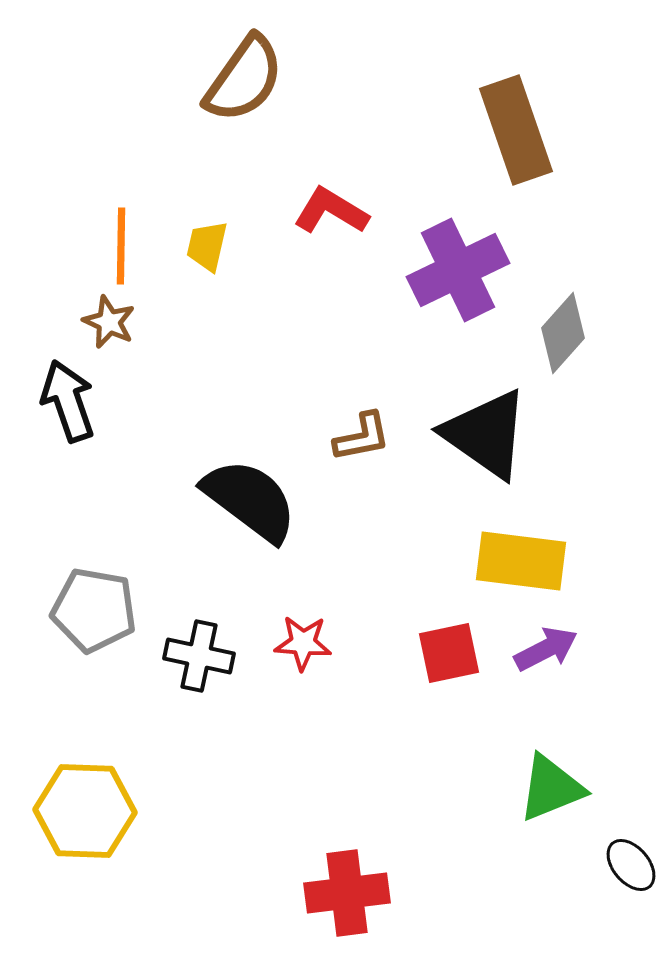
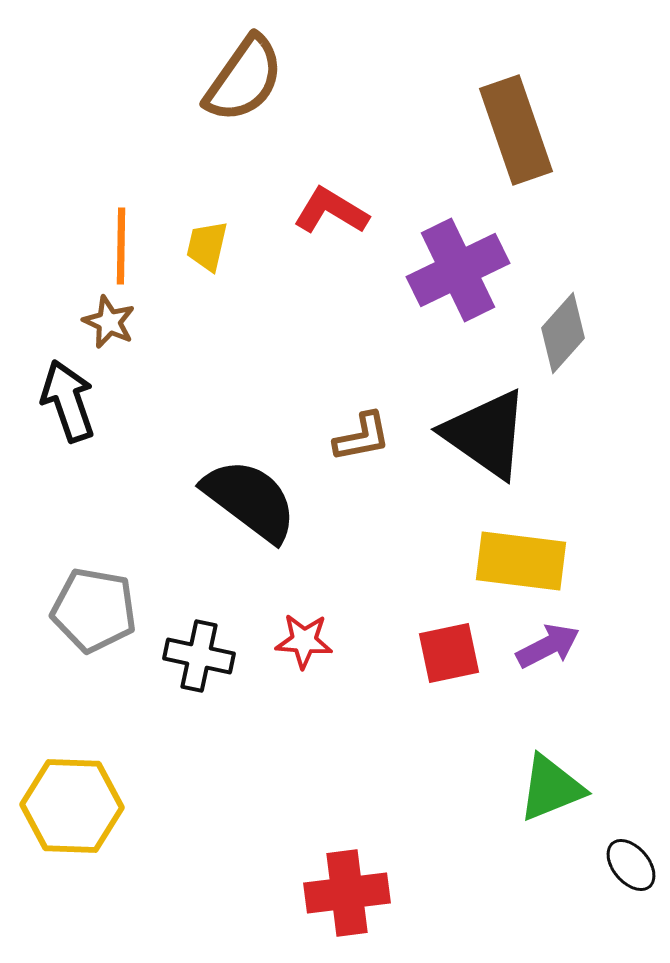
red star: moved 1 px right, 2 px up
purple arrow: moved 2 px right, 3 px up
yellow hexagon: moved 13 px left, 5 px up
